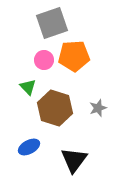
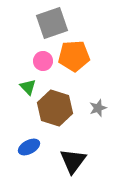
pink circle: moved 1 px left, 1 px down
black triangle: moved 1 px left, 1 px down
